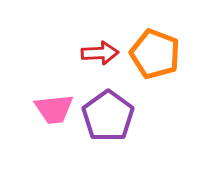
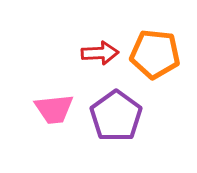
orange pentagon: rotated 15 degrees counterclockwise
purple pentagon: moved 8 px right
